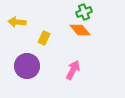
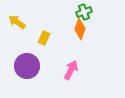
yellow arrow: rotated 30 degrees clockwise
orange diamond: moved 1 px up; rotated 60 degrees clockwise
pink arrow: moved 2 px left
